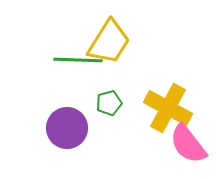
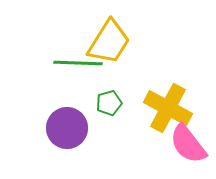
green line: moved 3 px down
